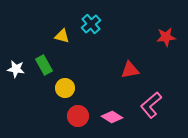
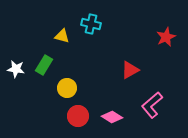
cyan cross: rotated 36 degrees counterclockwise
red star: rotated 18 degrees counterclockwise
green rectangle: rotated 60 degrees clockwise
red triangle: rotated 18 degrees counterclockwise
yellow circle: moved 2 px right
pink L-shape: moved 1 px right
